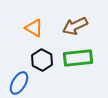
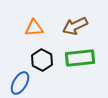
orange triangle: rotated 36 degrees counterclockwise
green rectangle: moved 2 px right
blue ellipse: moved 1 px right
